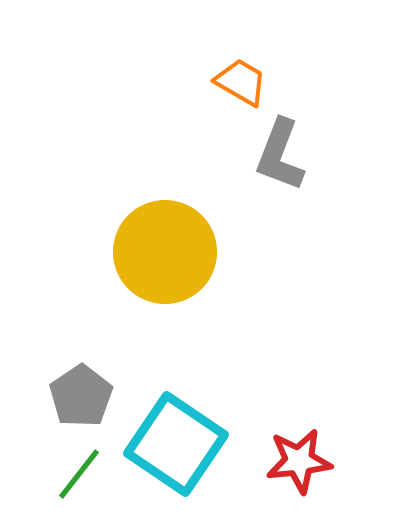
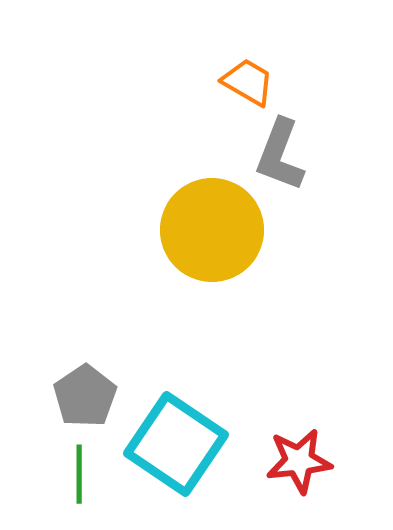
orange trapezoid: moved 7 px right
yellow circle: moved 47 px right, 22 px up
gray pentagon: moved 4 px right
green line: rotated 38 degrees counterclockwise
